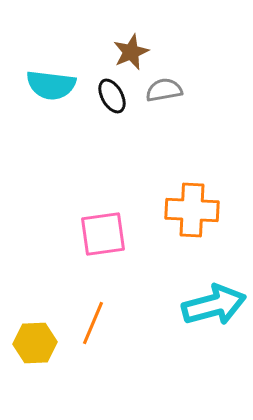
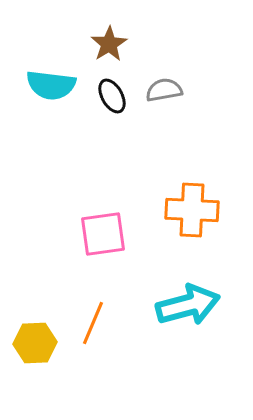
brown star: moved 22 px left, 8 px up; rotated 9 degrees counterclockwise
cyan arrow: moved 26 px left
